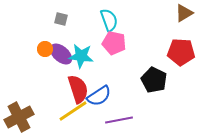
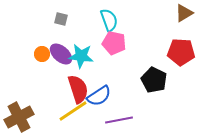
orange circle: moved 3 px left, 5 px down
